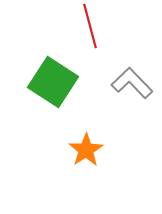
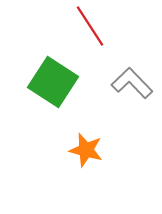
red line: rotated 18 degrees counterclockwise
orange star: rotated 24 degrees counterclockwise
